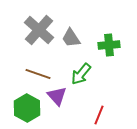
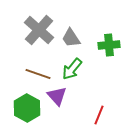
green arrow: moved 9 px left, 5 px up
